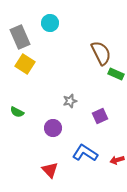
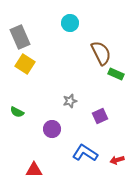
cyan circle: moved 20 px right
purple circle: moved 1 px left, 1 px down
red triangle: moved 16 px left; rotated 48 degrees counterclockwise
